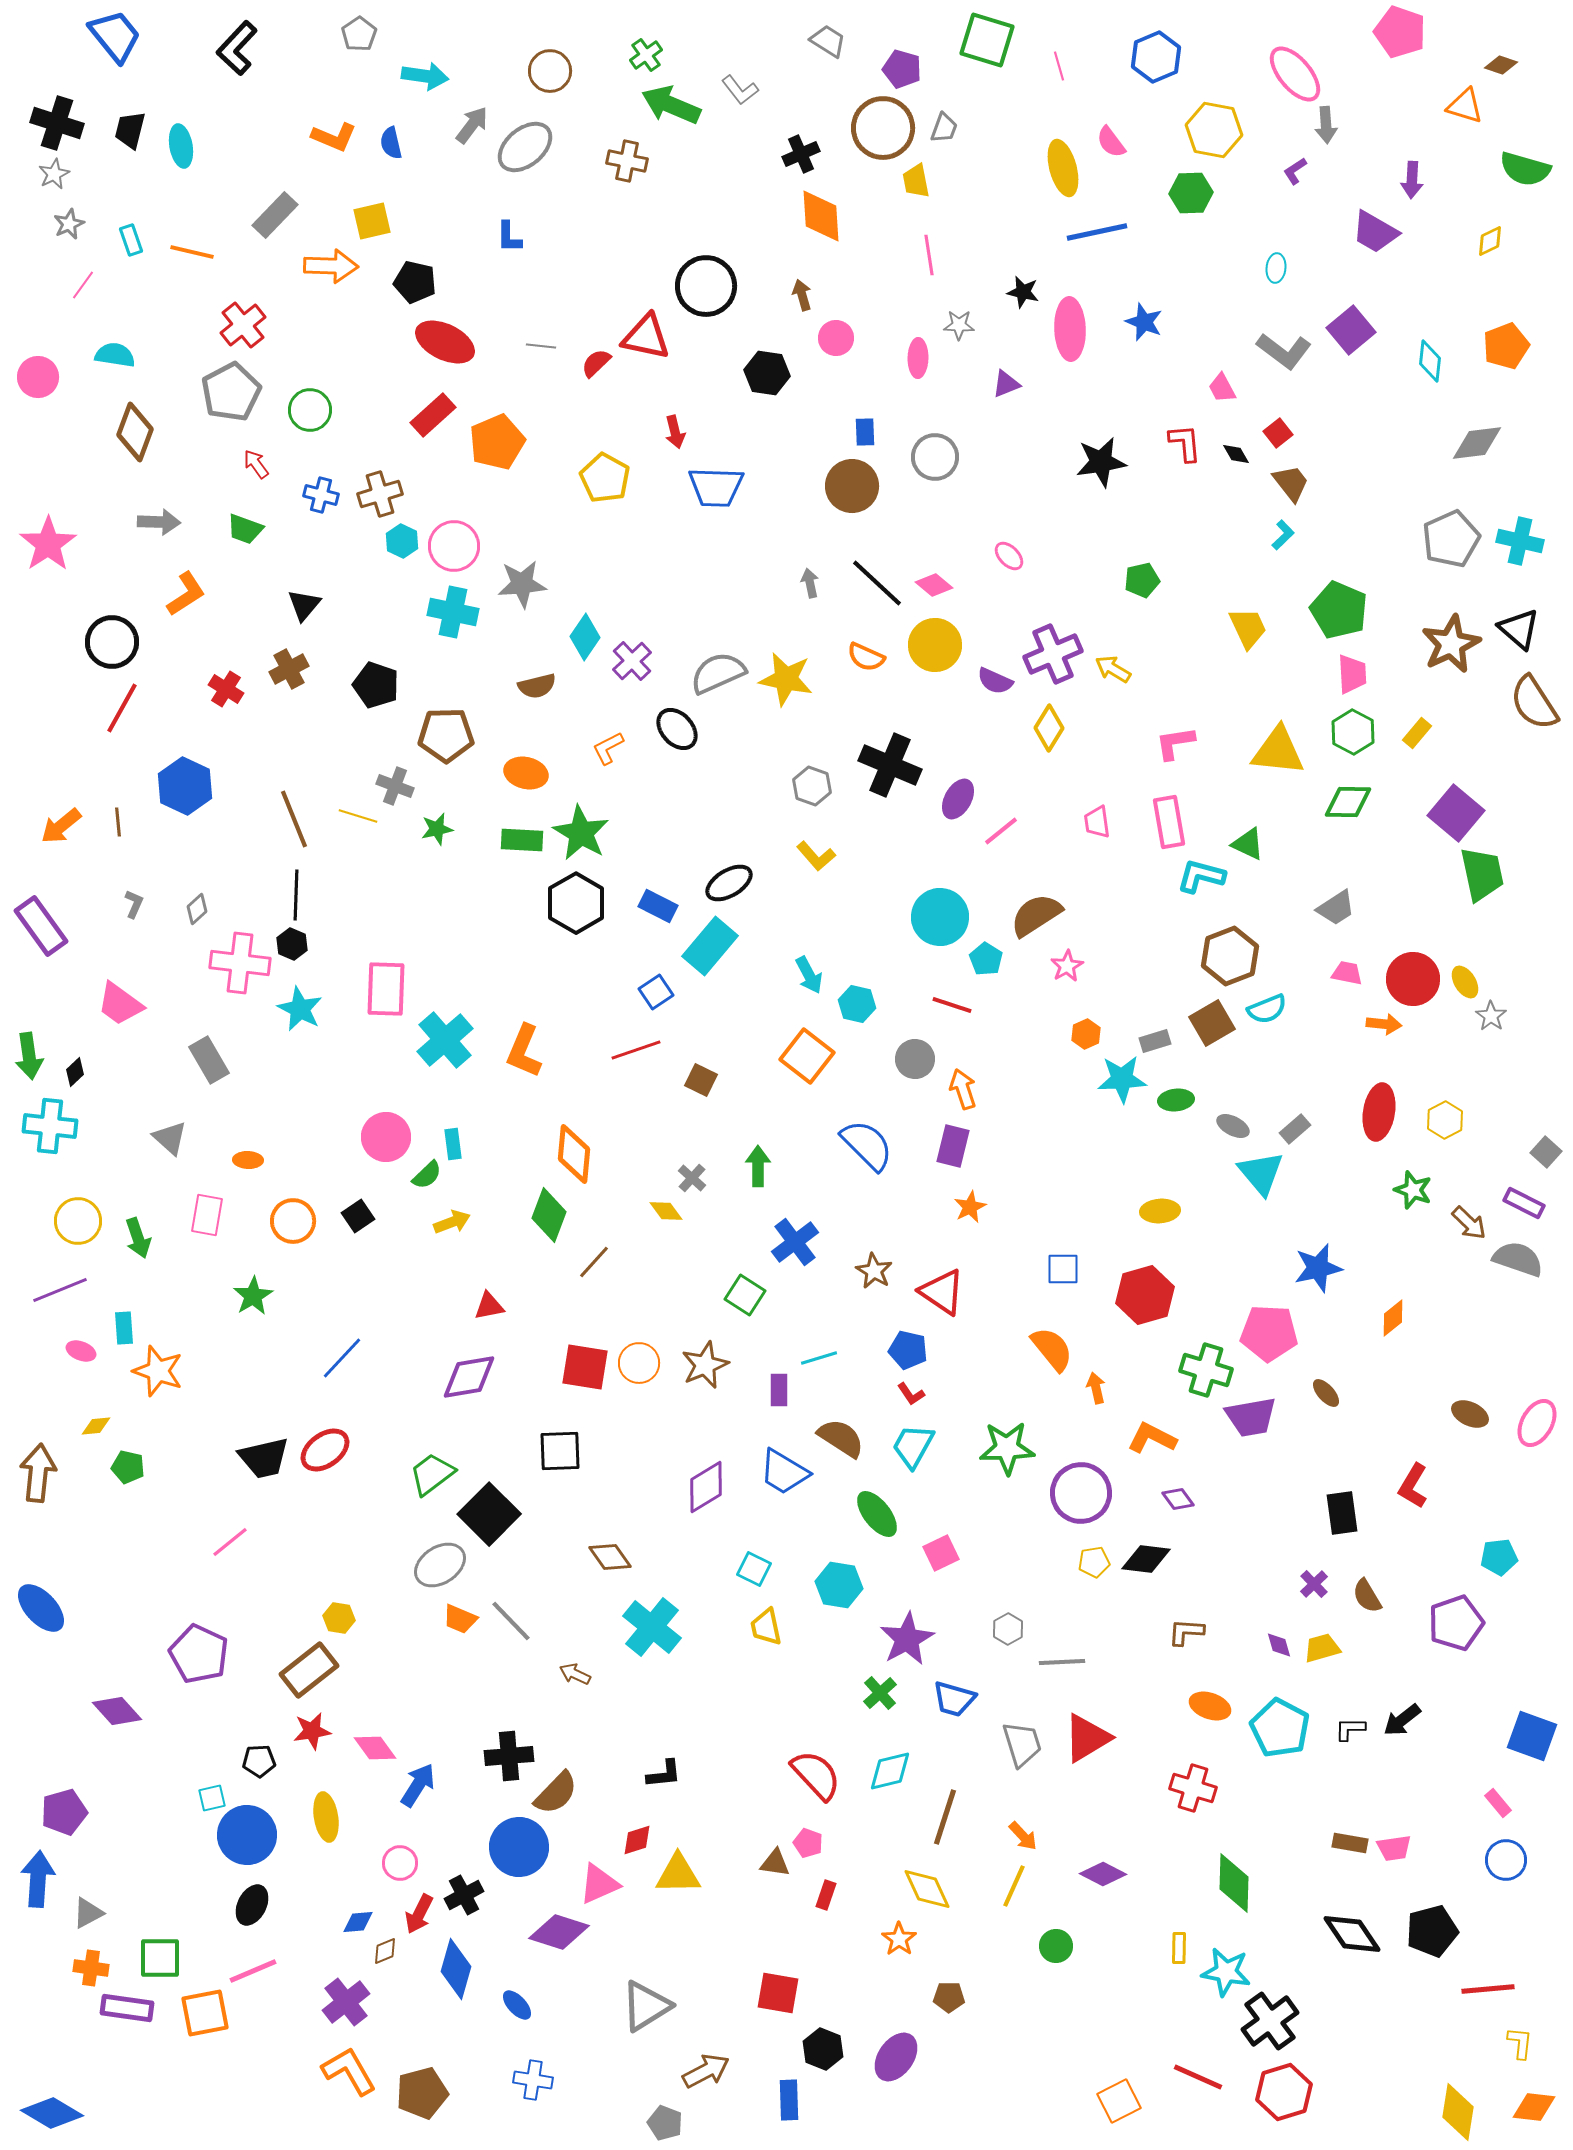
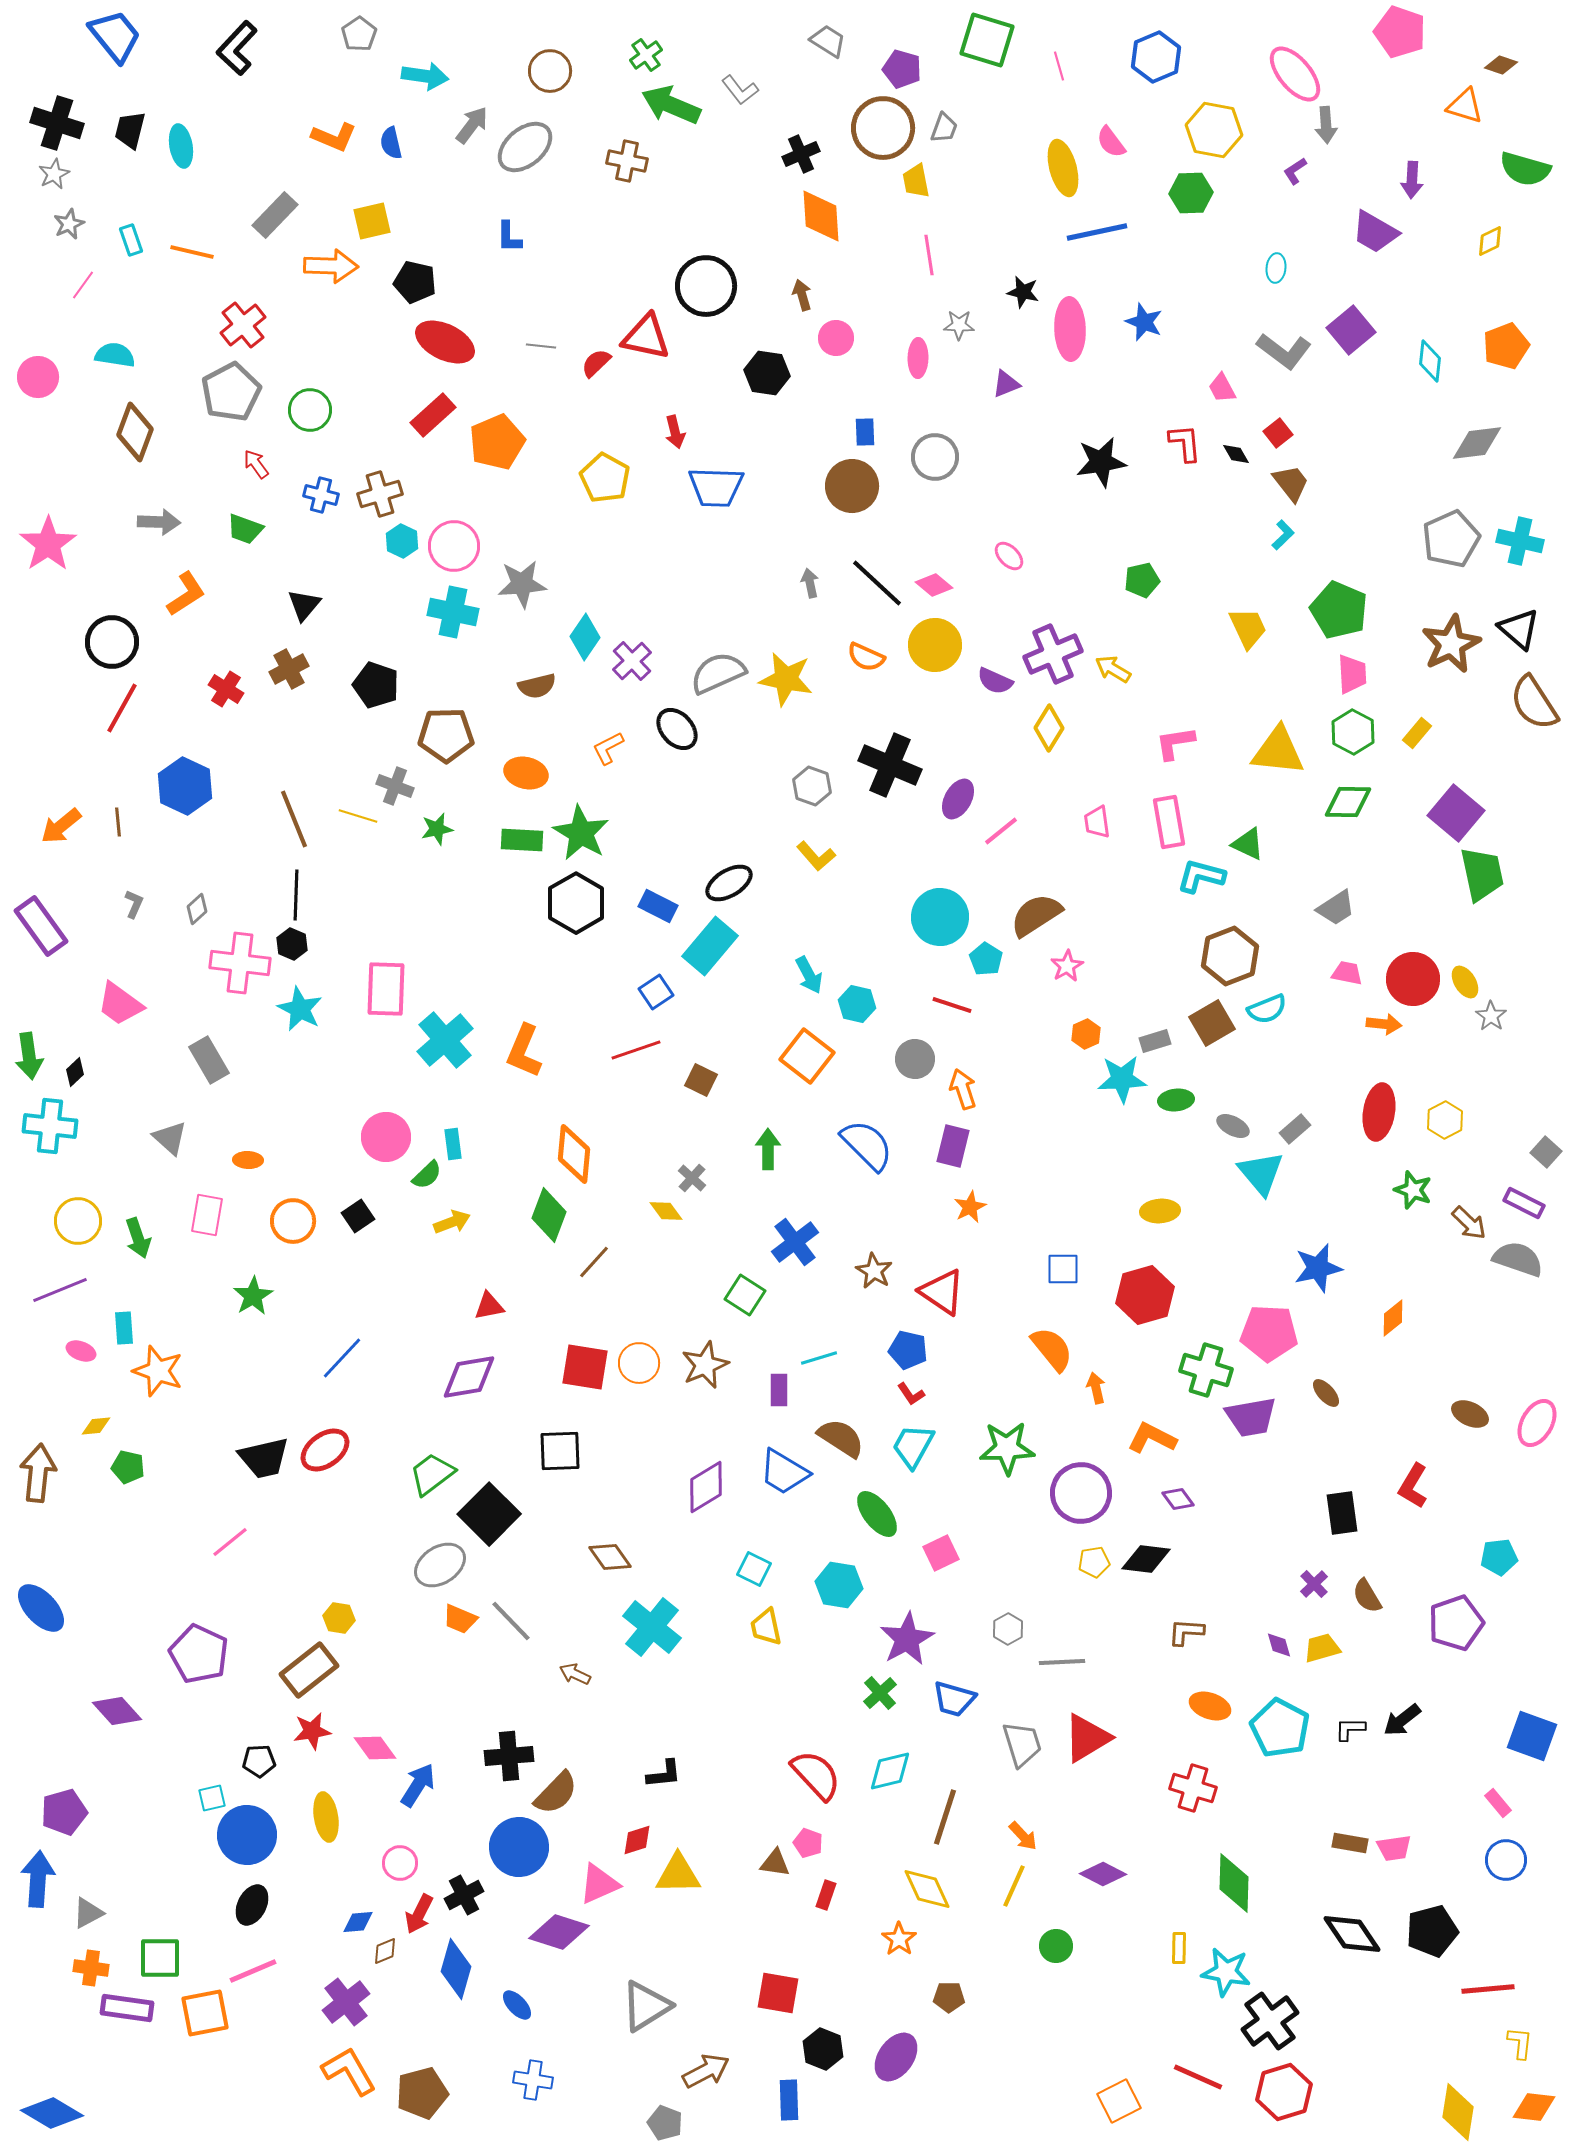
green arrow at (758, 1166): moved 10 px right, 17 px up
